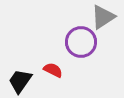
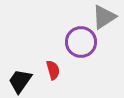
gray triangle: moved 1 px right
red semicircle: rotated 48 degrees clockwise
